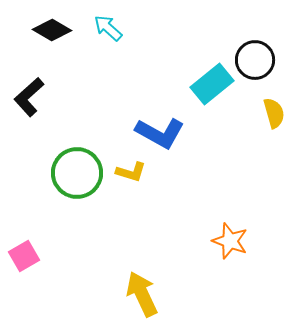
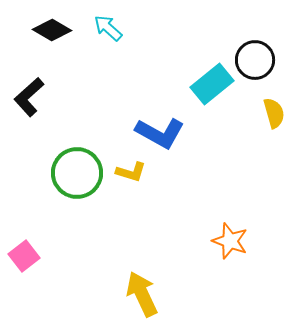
pink square: rotated 8 degrees counterclockwise
